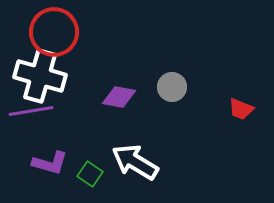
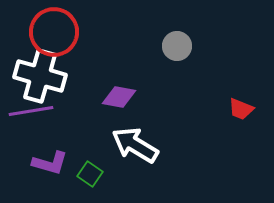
gray circle: moved 5 px right, 41 px up
white arrow: moved 17 px up
